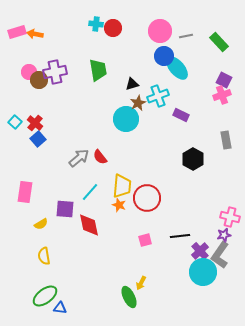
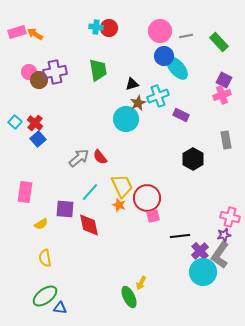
cyan cross at (96, 24): moved 3 px down
red circle at (113, 28): moved 4 px left
orange arrow at (35, 34): rotated 21 degrees clockwise
yellow trapezoid at (122, 186): rotated 30 degrees counterclockwise
pink square at (145, 240): moved 8 px right, 24 px up
yellow semicircle at (44, 256): moved 1 px right, 2 px down
